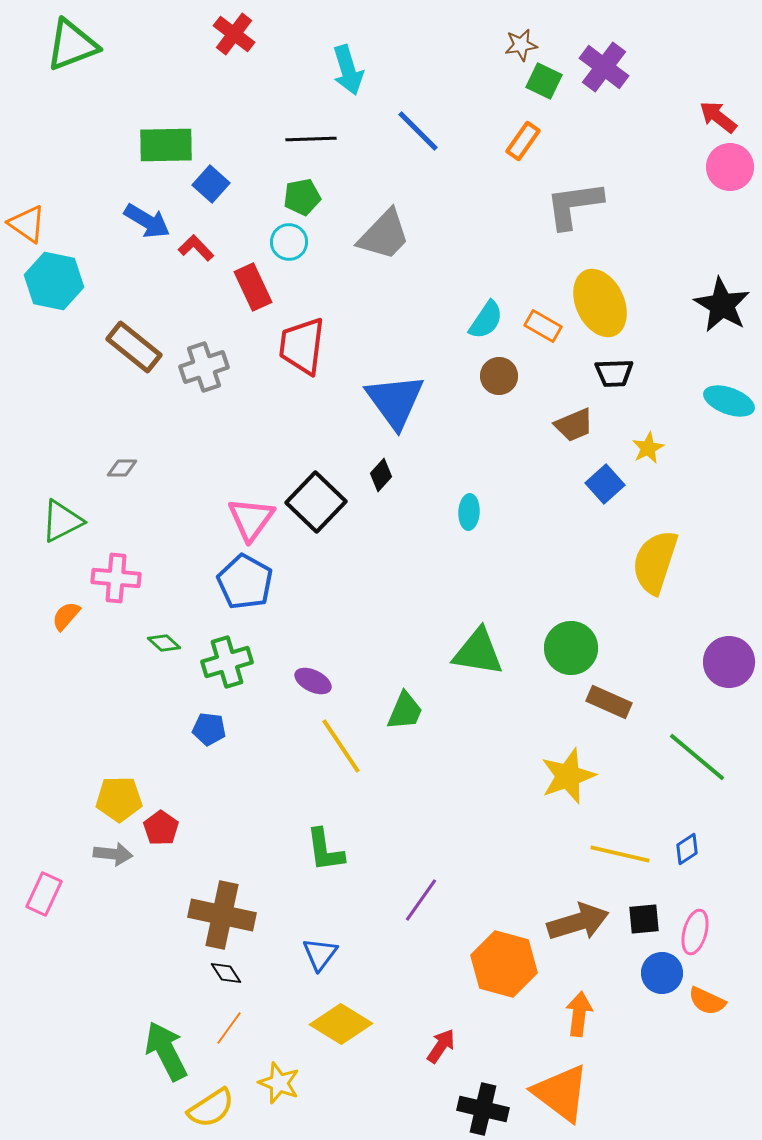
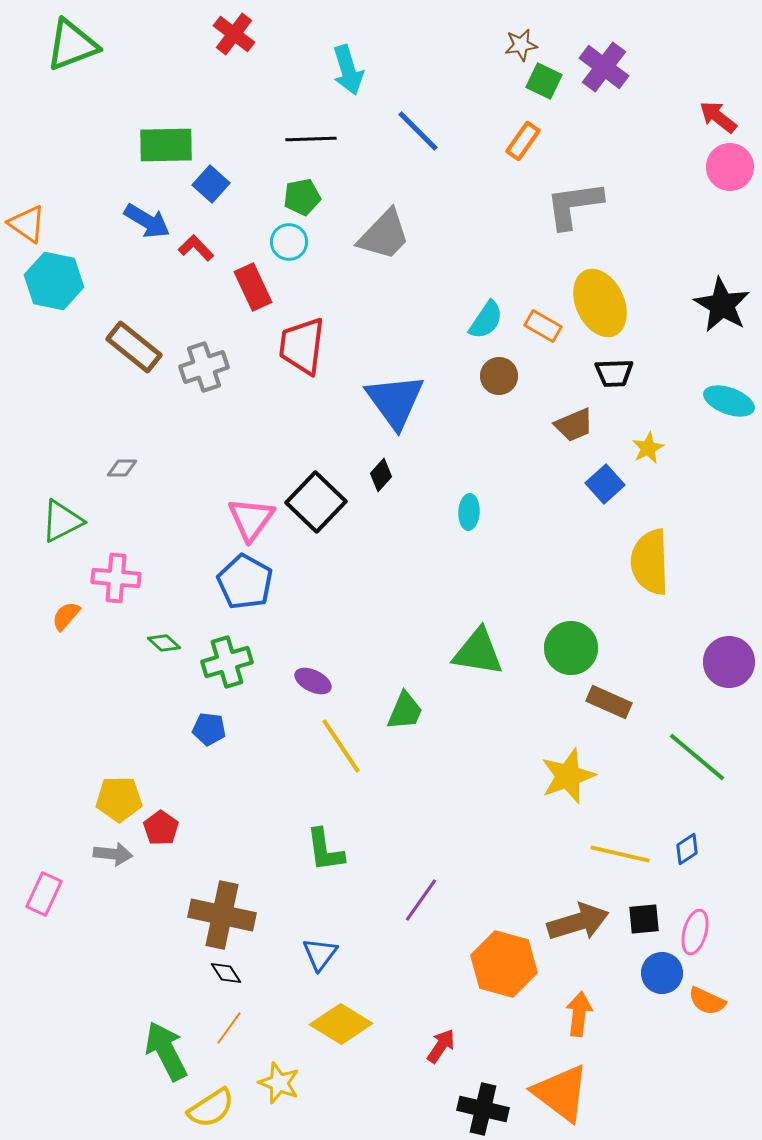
yellow semicircle at (655, 562): moved 5 px left; rotated 20 degrees counterclockwise
